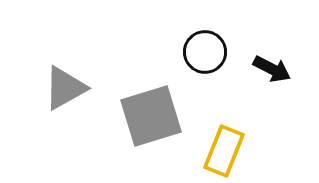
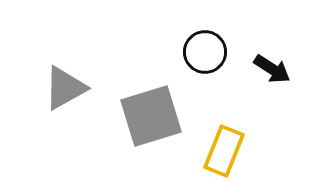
black arrow: rotated 6 degrees clockwise
